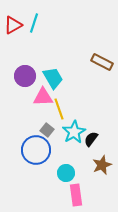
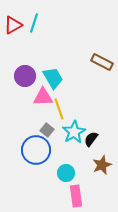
pink rectangle: moved 1 px down
